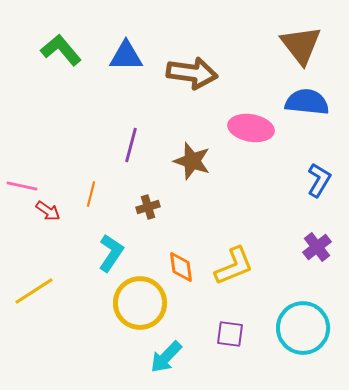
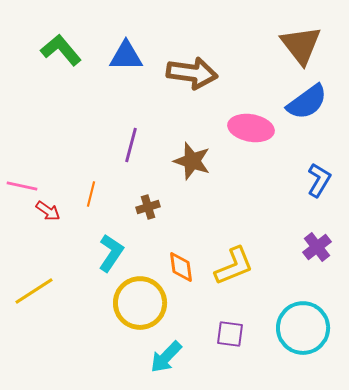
blue semicircle: rotated 138 degrees clockwise
